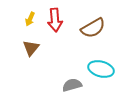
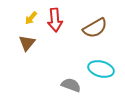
yellow arrow: moved 1 px right, 1 px up; rotated 16 degrees clockwise
brown semicircle: moved 2 px right
brown triangle: moved 4 px left, 5 px up
gray semicircle: moved 1 px left; rotated 36 degrees clockwise
